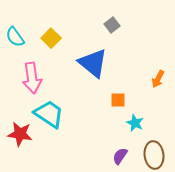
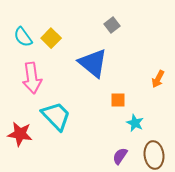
cyan semicircle: moved 8 px right
cyan trapezoid: moved 7 px right, 2 px down; rotated 12 degrees clockwise
